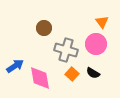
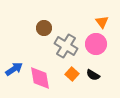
gray cross: moved 4 px up; rotated 15 degrees clockwise
blue arrow: moved 1 px left, 3 px down
black semicircle: moved 2 px down
